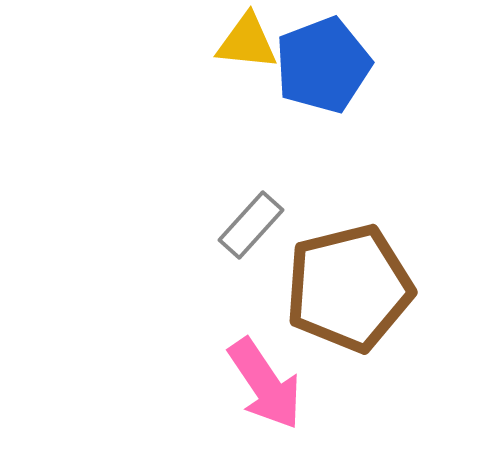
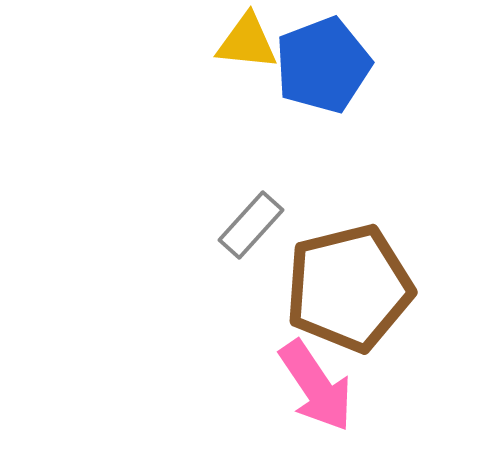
pink arrow: moved 51 px right, 2 px down
